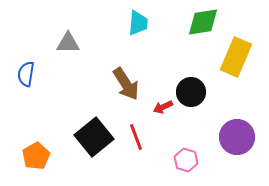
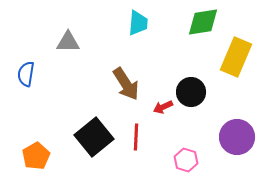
gray triangle: moved 1 px up
red line: rotated 24 degrees clockwise
